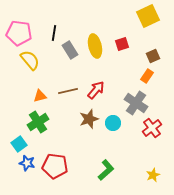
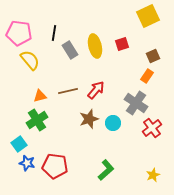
green cross: moved 1 px left, 2 px up
